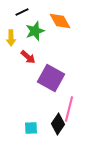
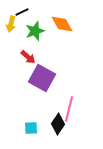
orange diamond: moved 2 px right, 3 px down
yellow arrow: moved 14 px up; rotated 14 degrees clockwise
purple square: moved 9 px left
